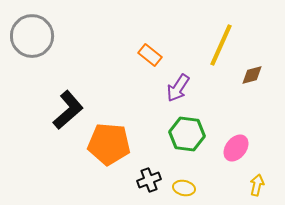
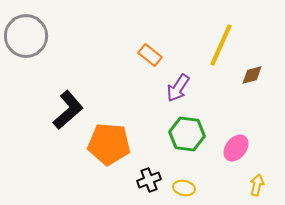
gray circle: moved 6 px left
